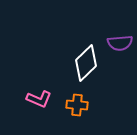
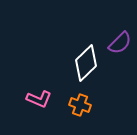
purple semicircle: rotated 40 degrees counterclockwise
orange cross: moved 3 px right; rotated 15 degrees clockwise
